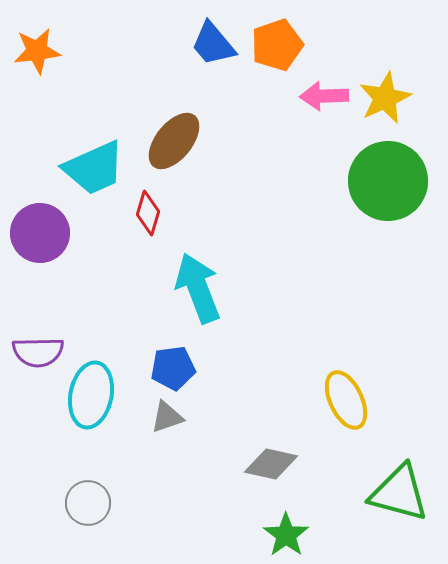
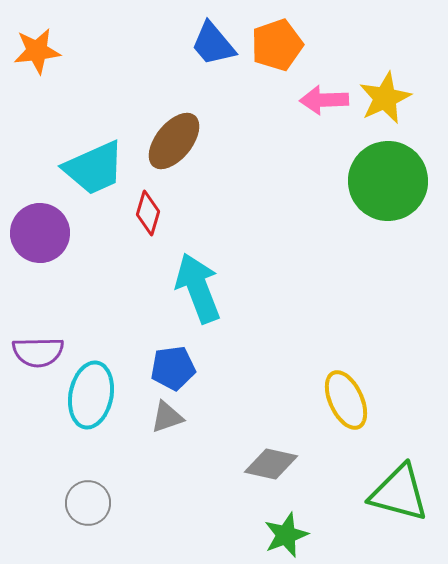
pink arrow: moved 4 px down
green star: rotated 15 degrees clockwise
